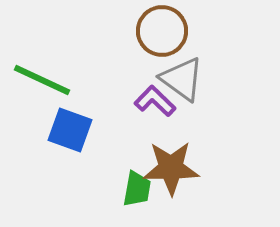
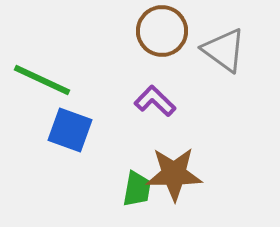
gray triangle: moved 42 px right, 29 px up
brown star: moved 3 px right, 6 px down
